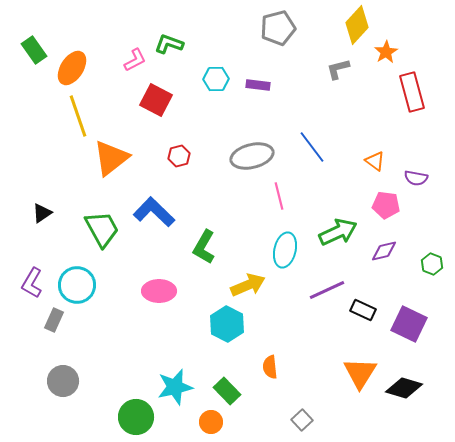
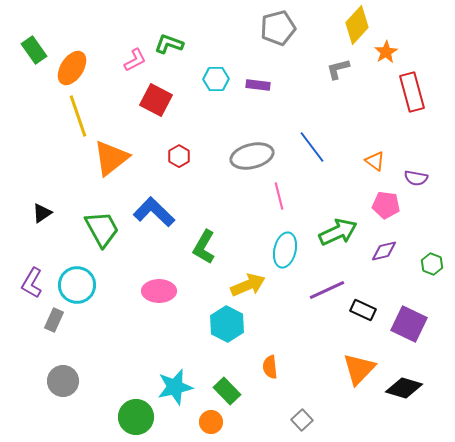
red hexagon at (179, 156): rotated 15 degrees counterclockwise
orange triangle at (360, 373): moved 1 px left, 4 px up; rotated 12 degrees clockwise
